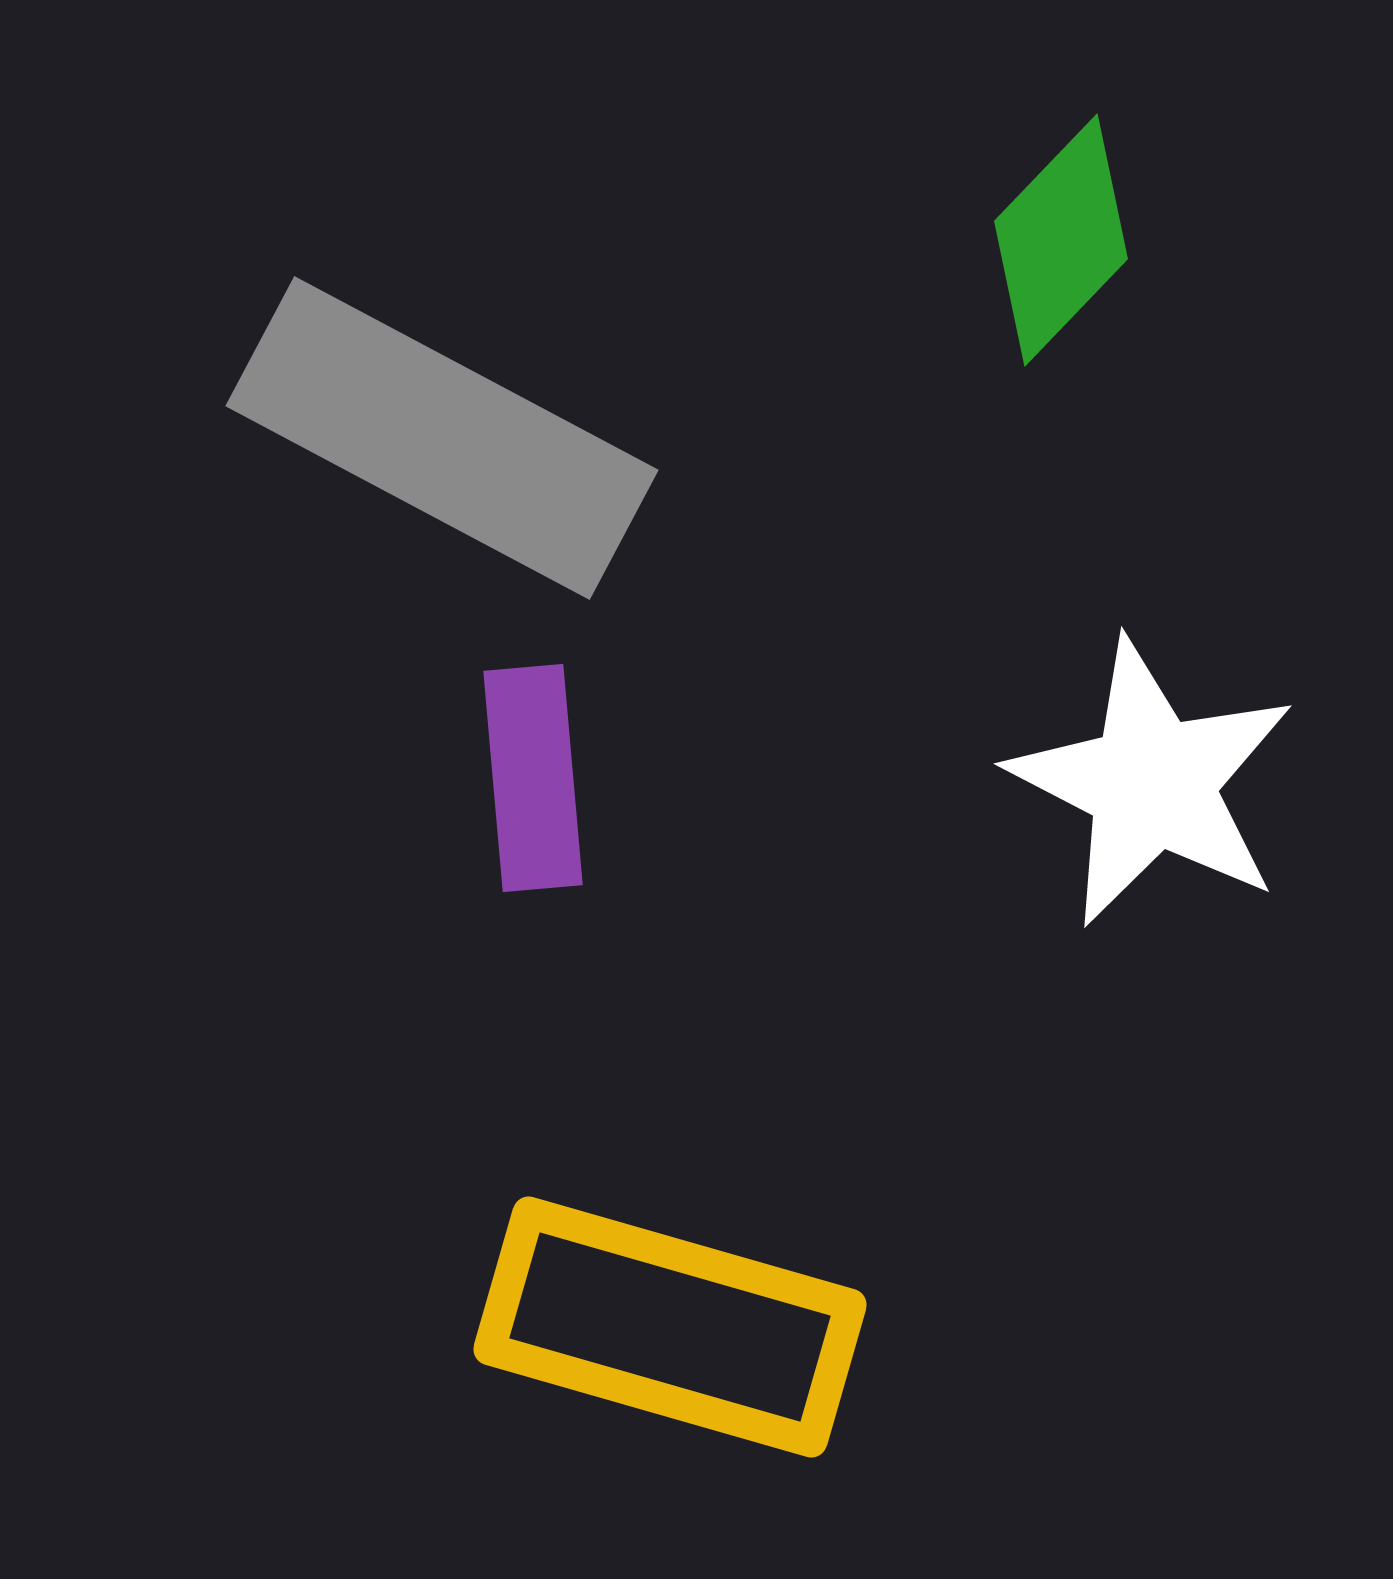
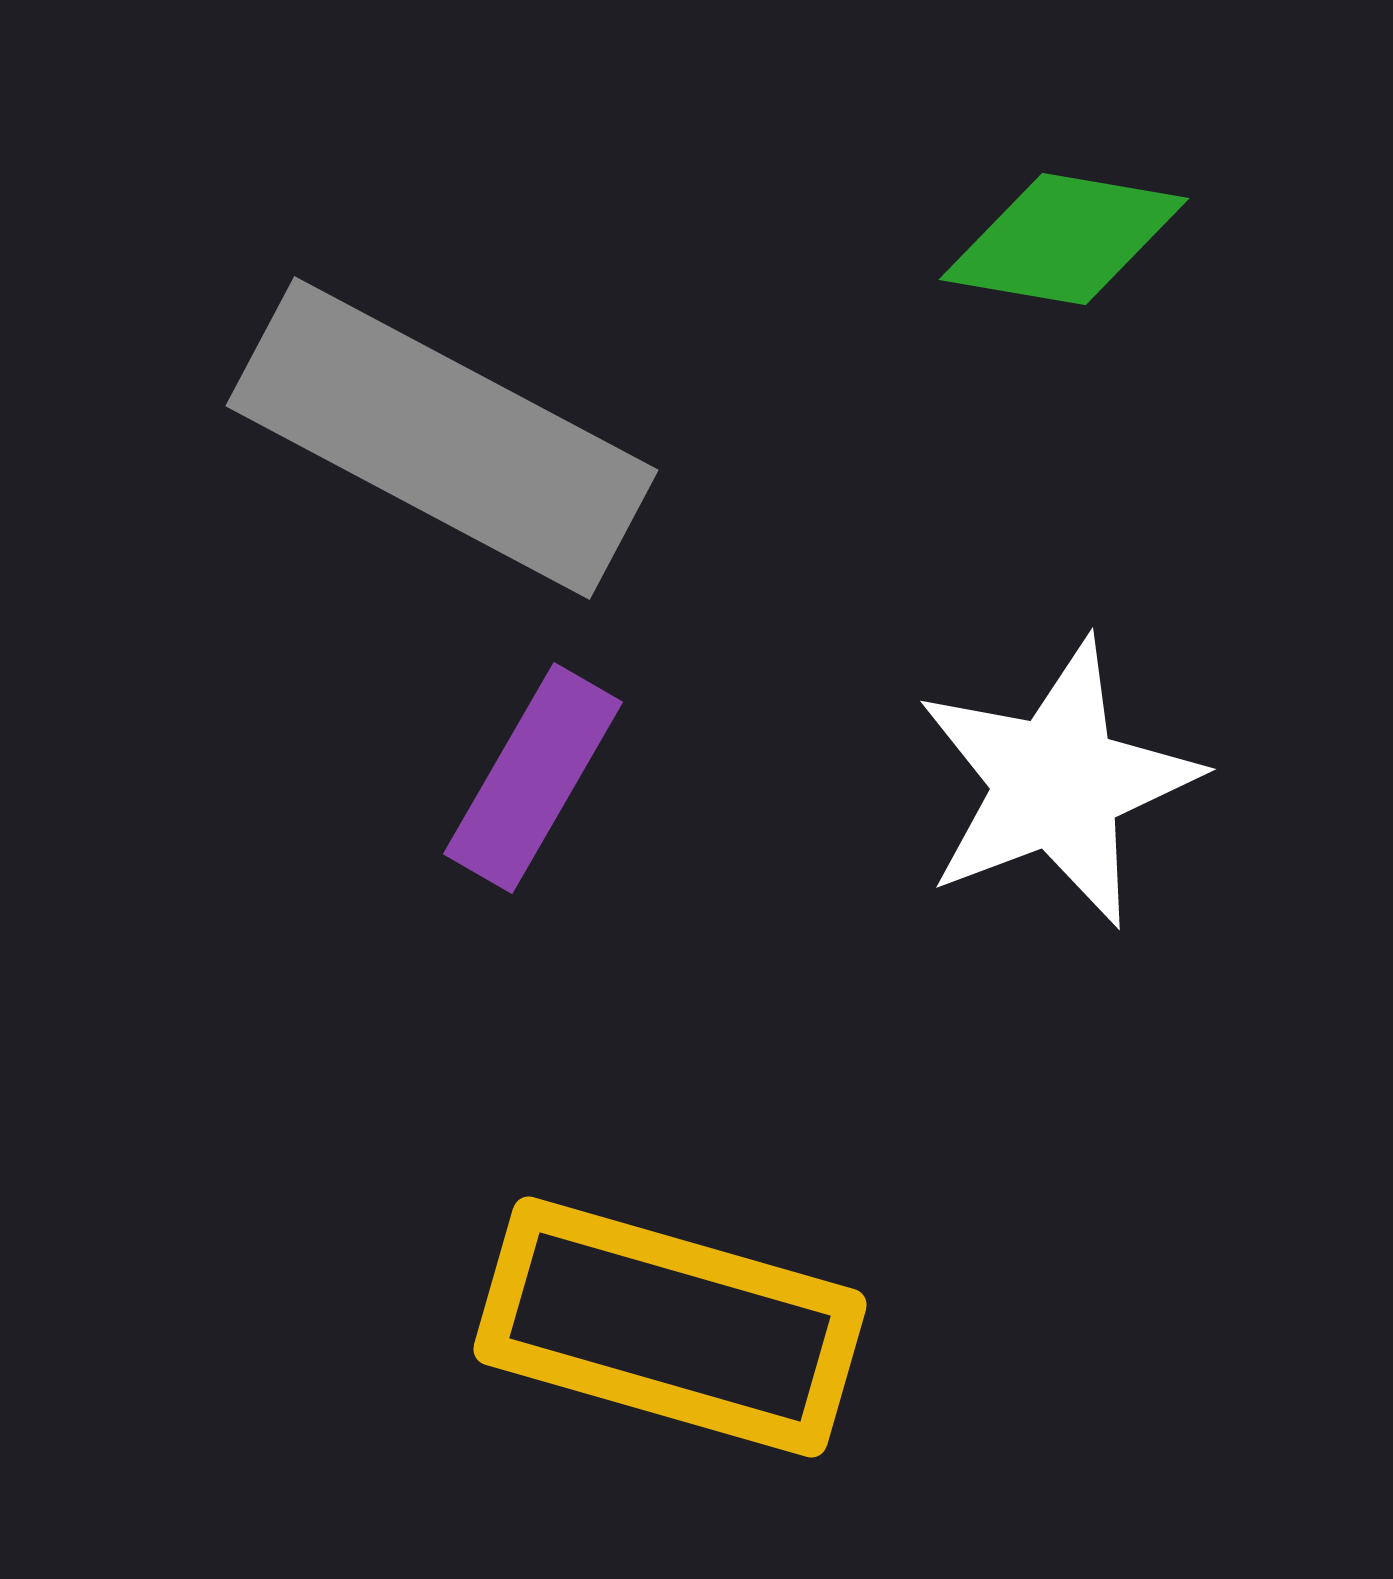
green diamond: moved 3 px right, 1 px up; rotated 56 degrees clockwise
purple rectangle: rotated 35 degrees clockwise
white star: moved 95 px left; rotated 24 degrees clockwise
